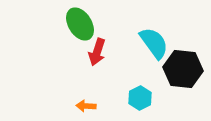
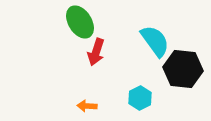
green ellipse: moved 2 px up
cyan semicircle: moved 1 px right, 2 px up
red arrow: moved 1 px left
orange arrow: moved 1 px right
